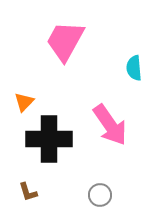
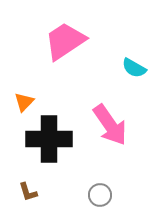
pink trapezoid: rotated 27 degrees clockwise
cyan semicircle: rotated 55 degrees counterclockwise
